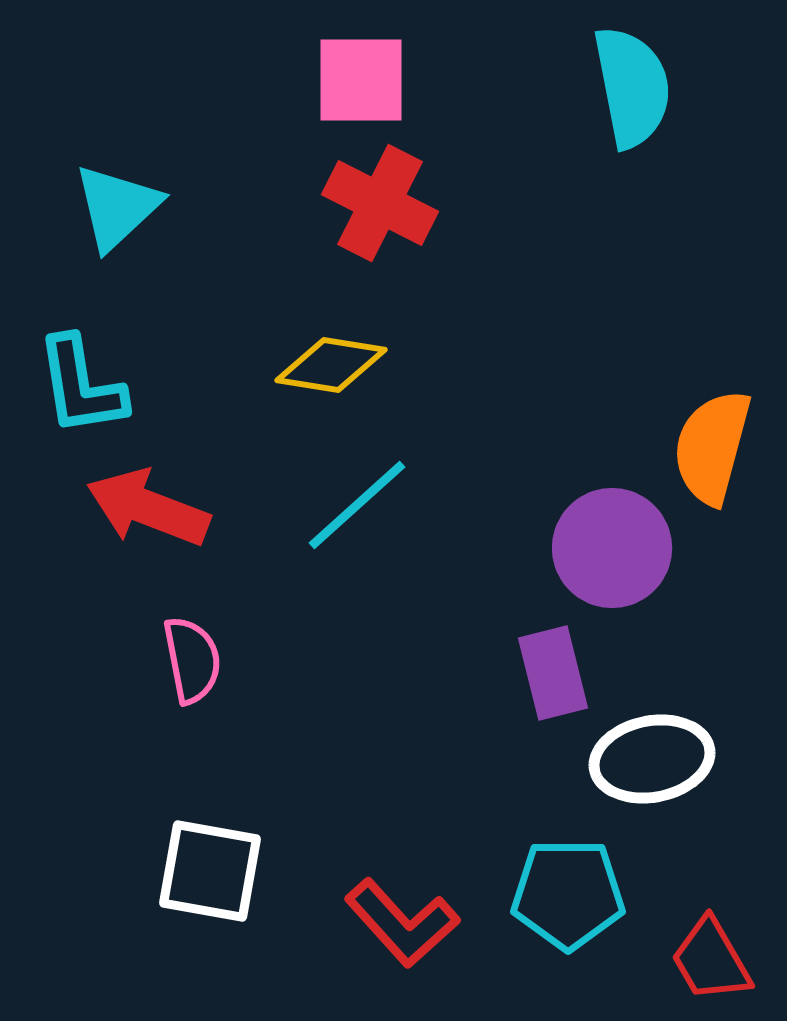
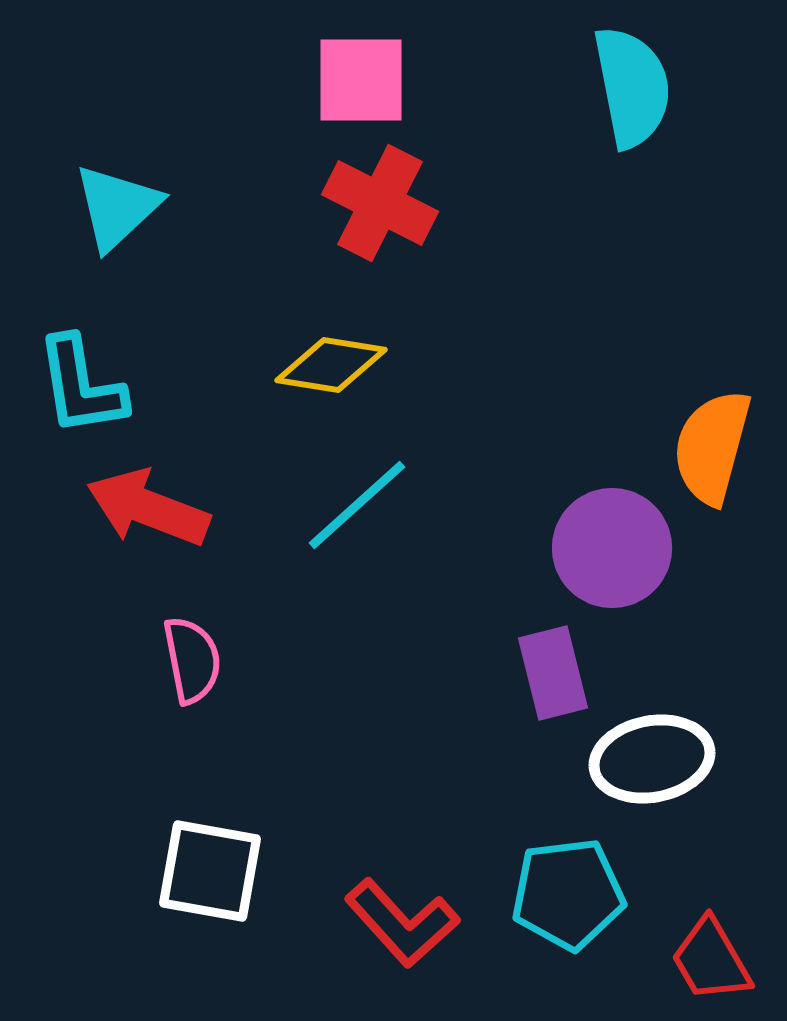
cyan pentagon: rotated 7 degrees counterclockwise
